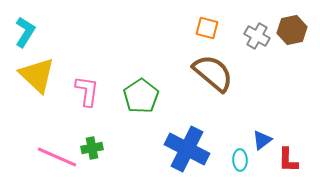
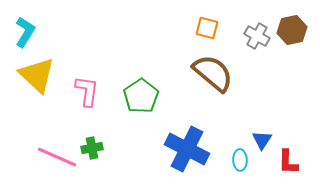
blue triangle: rotated 20 degrees counterclockwise
red L-shape: moved 2 px down
